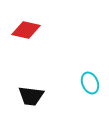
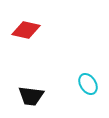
cyan ellipse: moved 2 px left, 1 px down; rotated 10 degrees counterclockwise
